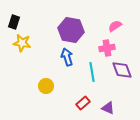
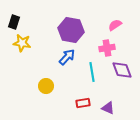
pink semicircle: moved 1 px up
blue arrow: rotated 60 degrees clockwise
red rectangle: rotated 32 degrees clockwise
